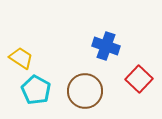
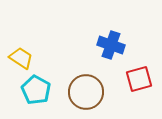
blue cross: moved 5 px right, 1 px up
red square: rotated 32 degrees clockwise
brown circle: moved 1 px right, 1 px down
